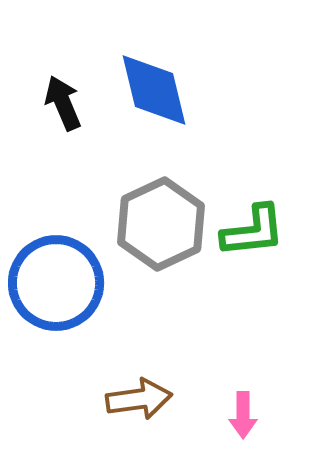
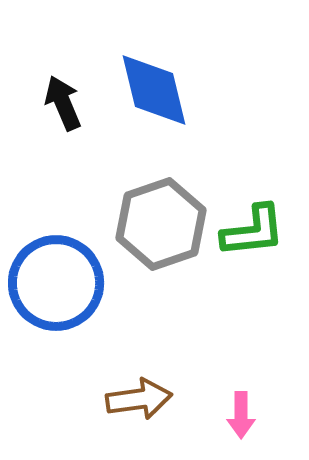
gray hexagon: rotated 6 degrees clockwise
pink arrow: moved 2 px left
